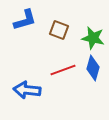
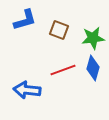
green star: rotated 20 degrees counterclockwise
